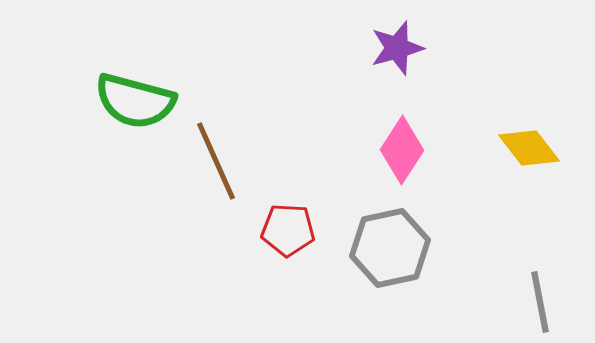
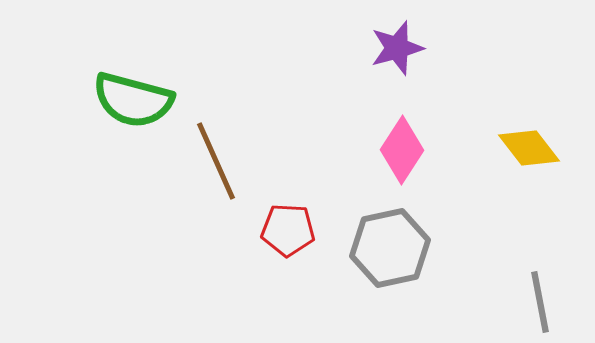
green semicircle: moved 2 px left, 1 px up
